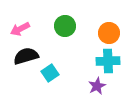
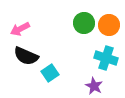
green circle: moved 19 px right, 3 px up
orange circle: moved 8 px up
black semicircle: rotated 140 degrees counterclockwise
cyan cross: moved 2 px left, 3 px up; rotated 20 degrees clockwise
purple star: moved 3 px left; rotated 18 degrees counterclockwise
